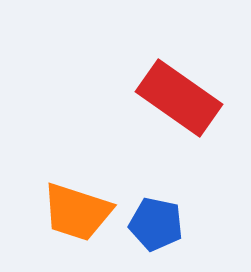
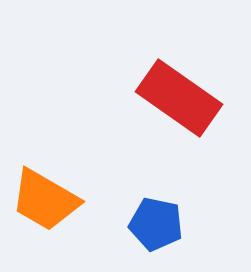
orange trapezoid: moved 32 px left, 12 px up; rotated 12 degrees clockwise
